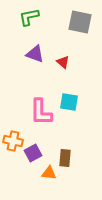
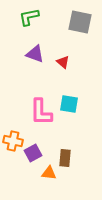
cyan square: moved 2 px down
